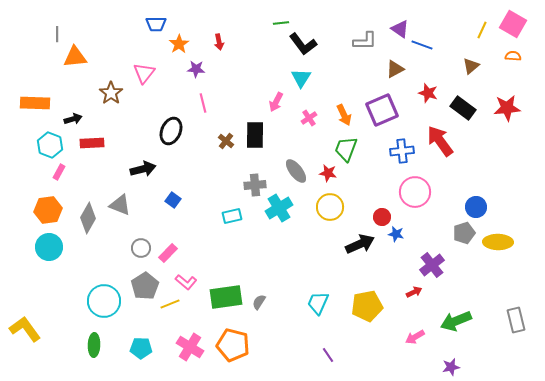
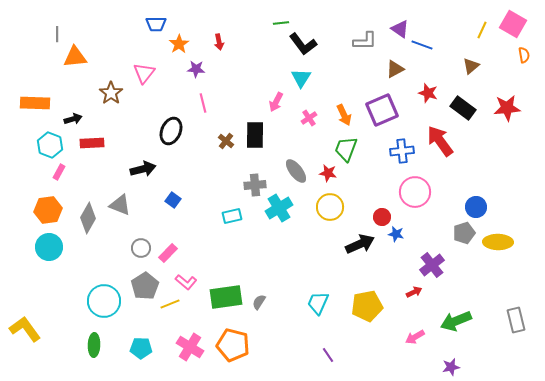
orange semicircle at (513, 56): moved 11 px right, 1 px up; rotated 77 degrees clockwise
